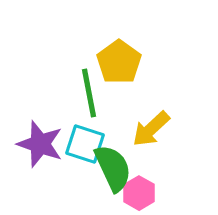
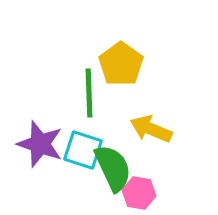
yellow pentagon: moved 2 px right, 2 px down
green line: rotated 9 degrees clockwise
yellow arrow: rotated 66 degrees clockwise
cyan square: moved 2 px left, 6 px down
pink hexagon: rotated 20 degrees counterclockwise
